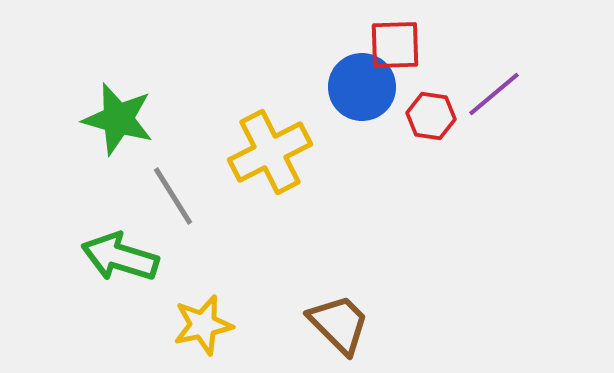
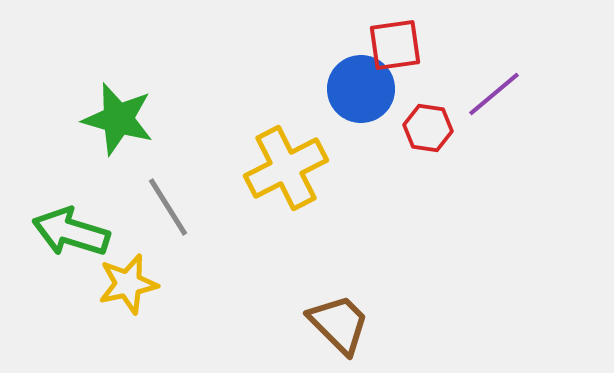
red square: rotated 6 degrees counterclockwise
blue circle: moved 1 px left, 2 px down
red hexagon: moved 3 px left, 12 px down
yellow cross: moved 16 px right, 16 px down
gray line: moved 5 px left, 11 px down
green arrow: moved 49 px left, 25 px up
yellow star: moved 75 px left, 41 px up
